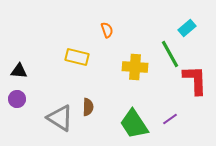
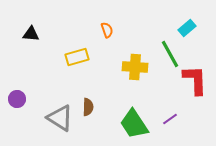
yellow rectangle: rotated 30 degrees counterclockwise
black triangle: moved 12 px right, 37 px up
